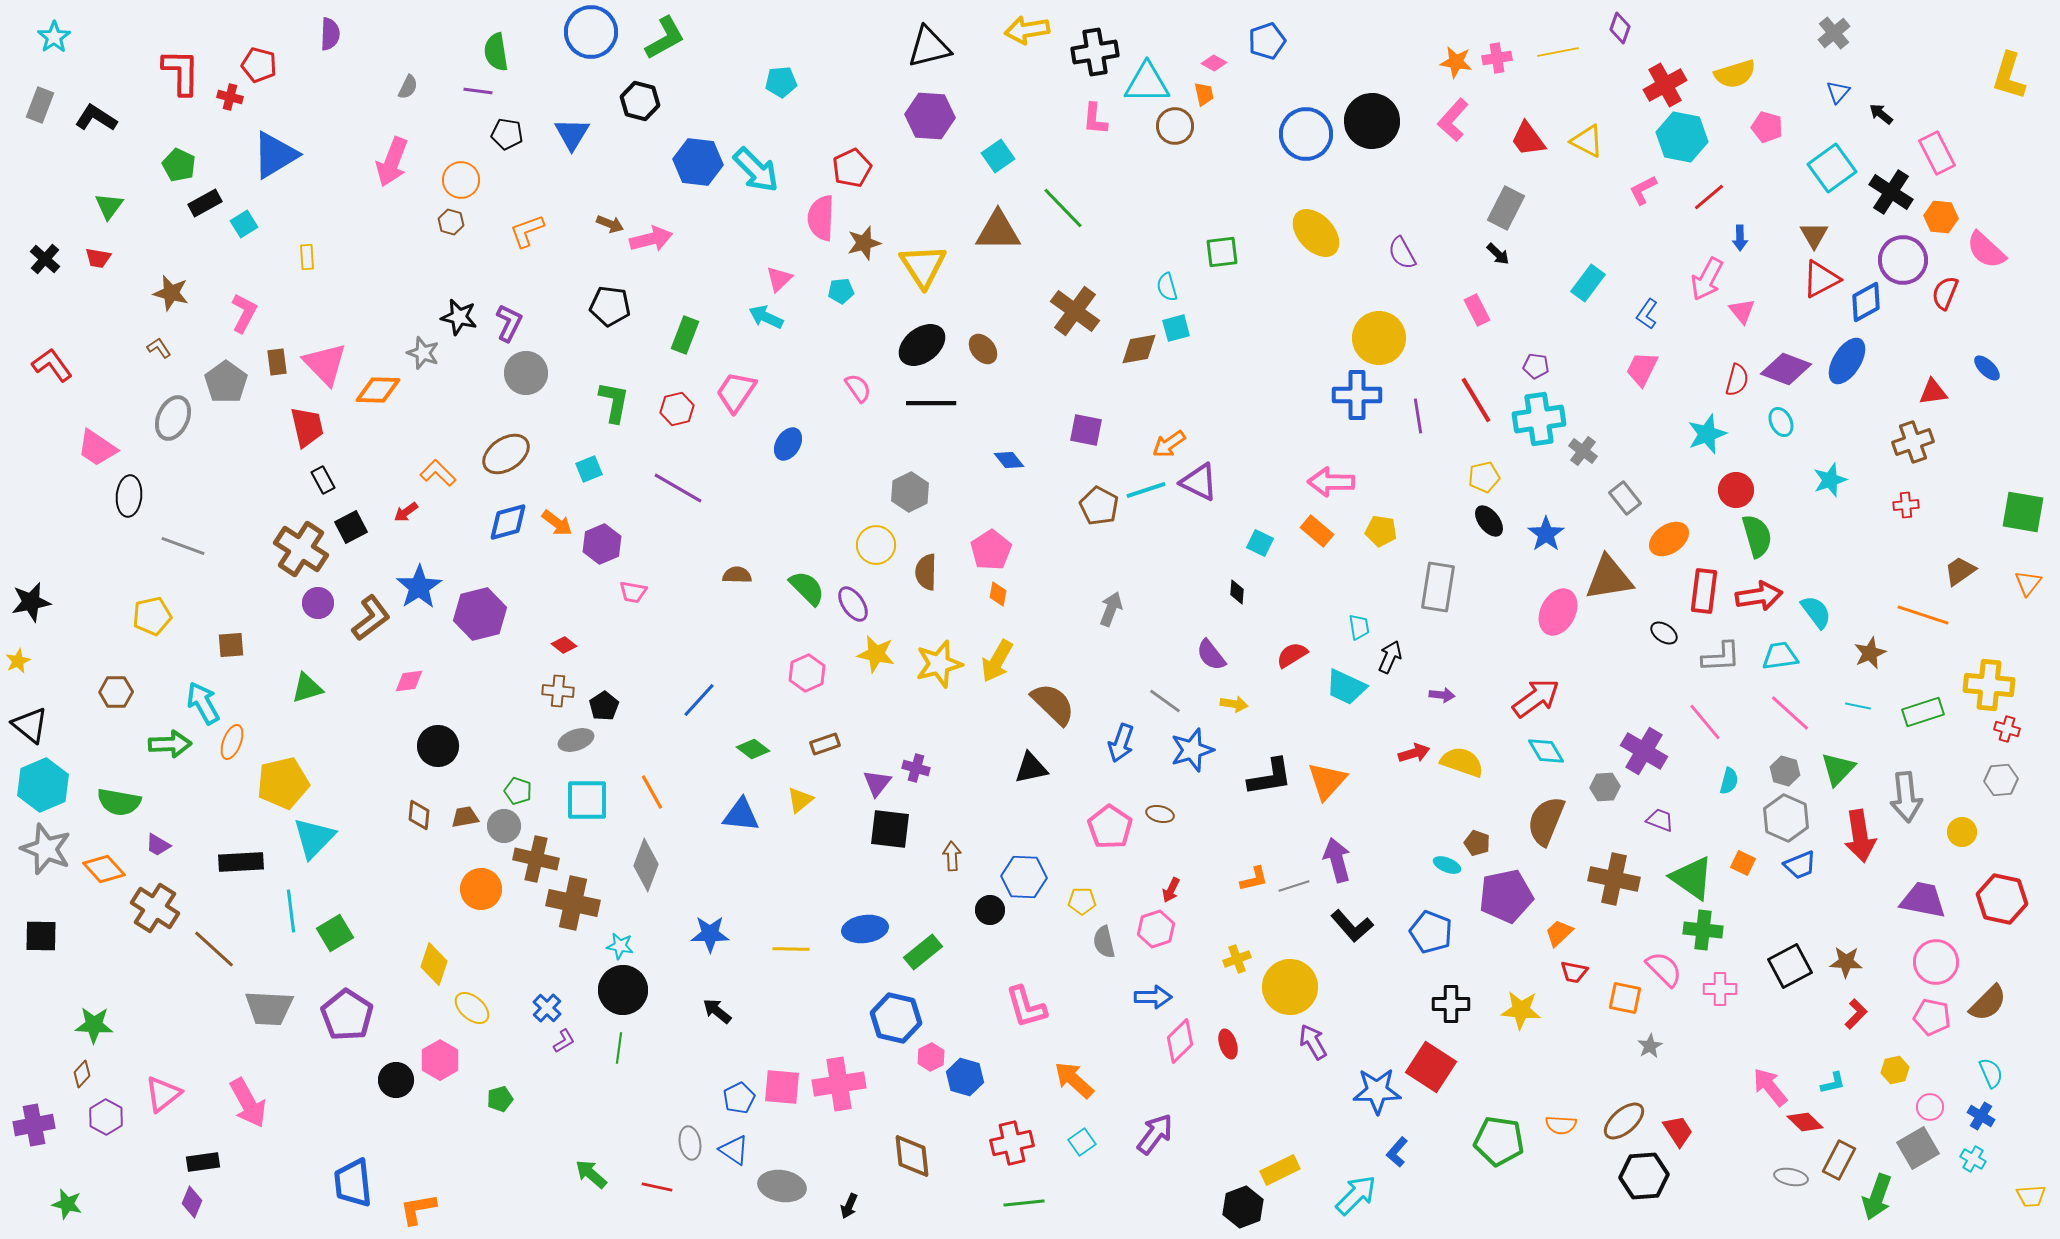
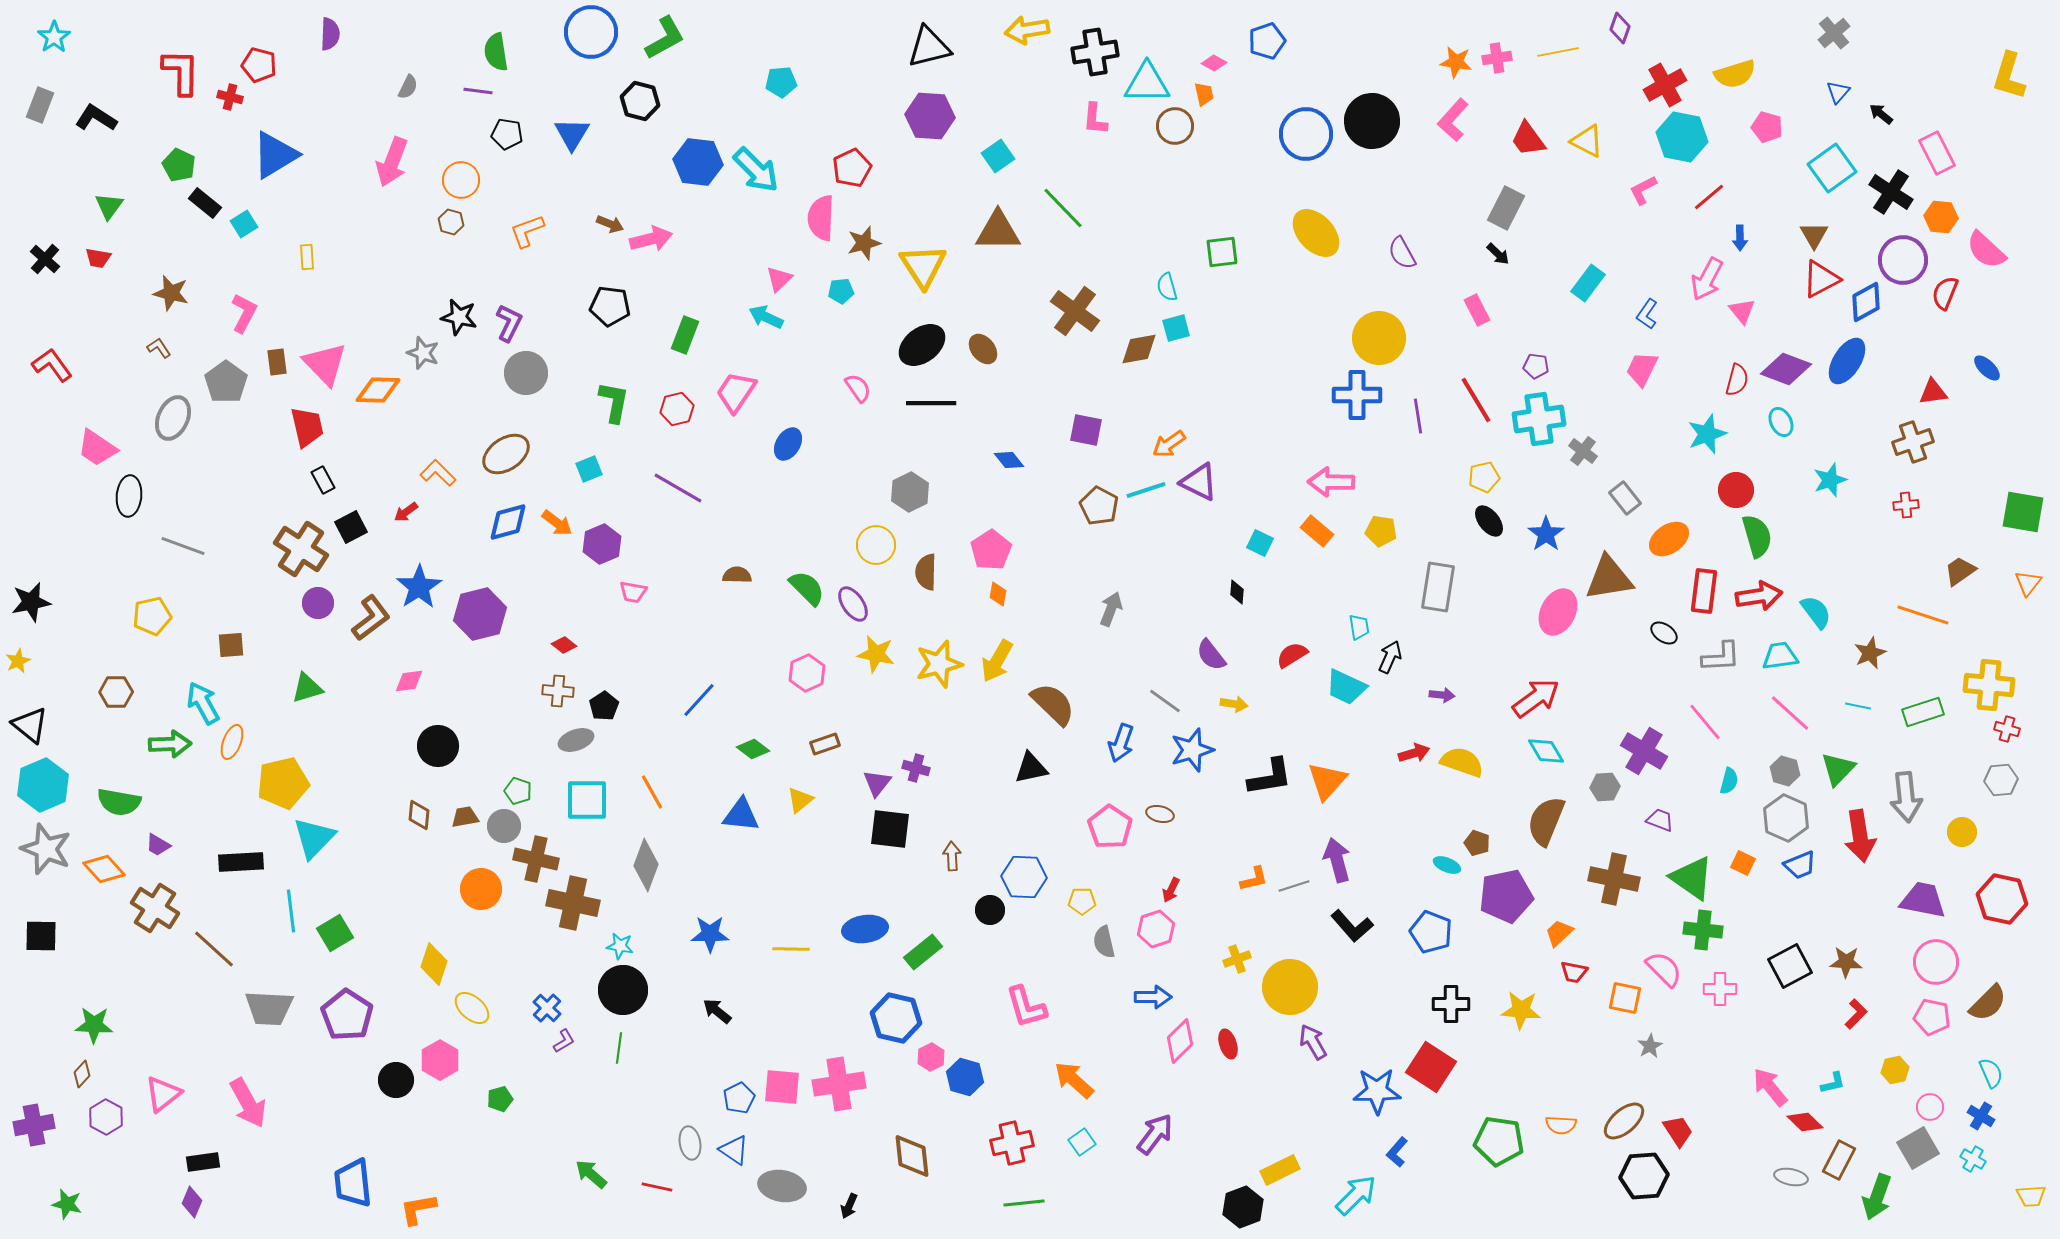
black rectangle at (205, 203): rotated 68 degrees clockwise
